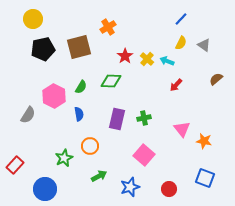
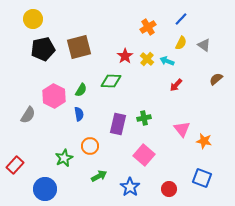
orange cross: moved 40 px right
green semicircle: moved 3 px down
purple rectangle: moved 1 px right, 5 px down
blue square: moved 3 px left
blue star: rotated 18 degrees counterclockwise
